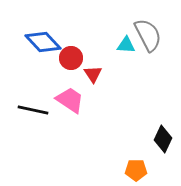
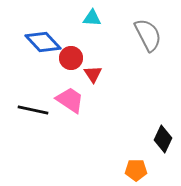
cyan triangle: moved 34 px left, 27 px up
